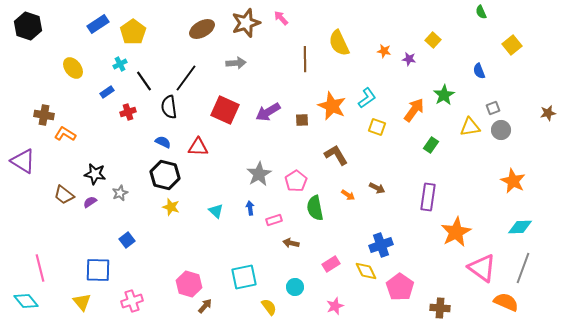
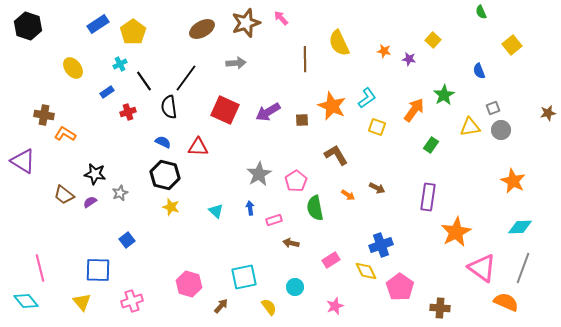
pink rectangle at (331, 264): moved 4 px up
brown arrow at (205, 306): moved 16 px right
